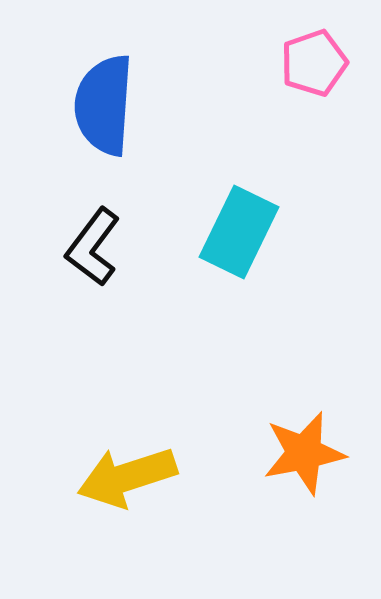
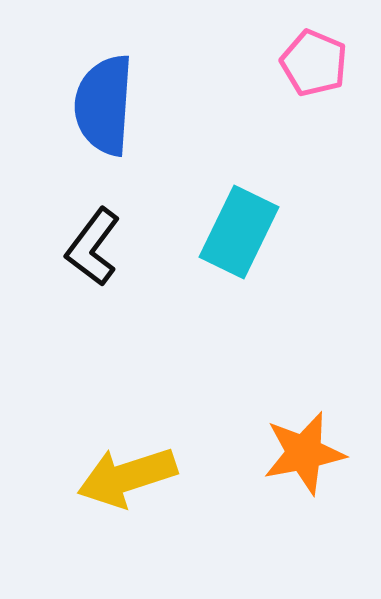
pink pentagon: rotated 30 degrees counterclockwise
